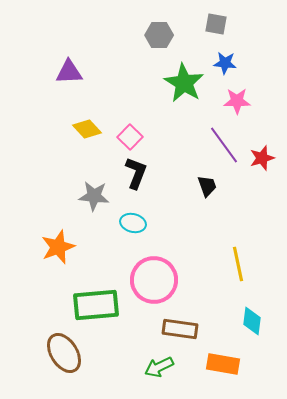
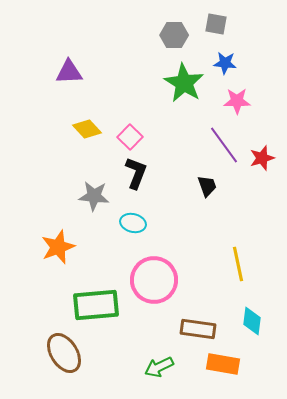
gray hexagon: moved 15 px right
brown rectangle: moved 18 px right
